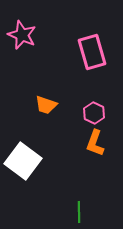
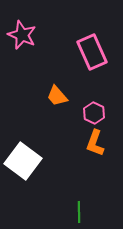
pink rectangle: rotated 8 degrees counterclockwise
orange trapezoid: moved 11 px right, 9 px up; rotated 30 degrees clockwise
